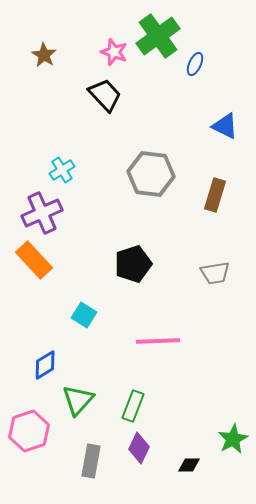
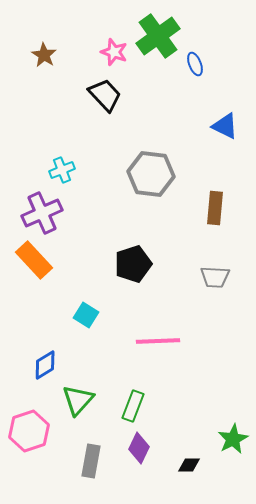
blue ellipse: rotated 45 degrees counterclockwise
cyan cross: rotated 10 degrees clockwise
brown rectangle: moved 13 px down; rotated 12 degrees counterclockwise
gray trapezoid: moved 4 px down; rotated 12 degrees clockwise
cyan square: moved 2 px right
